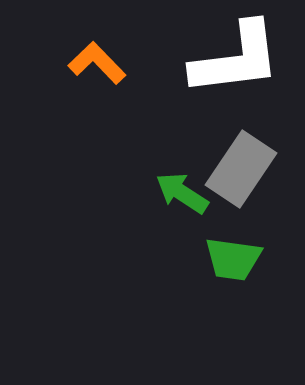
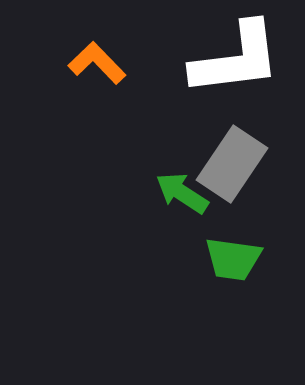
gray rectangle: moved 9 px left, 5 px up
